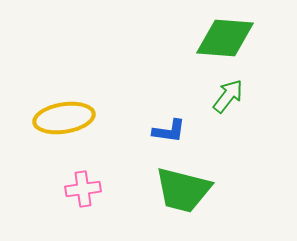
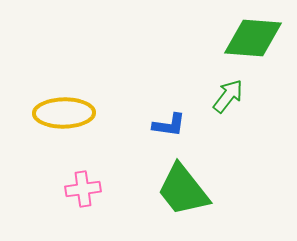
green diamond: moved 28 px right
yellow ellipse: moved 5 px up; rotated 8 degrees clockwise
blue L-shape: moved 6 px up
green trapezoid: rotated 38 degrees clockwise
